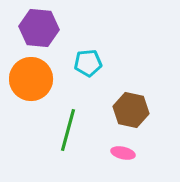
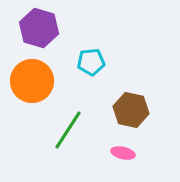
purple hexagon: rotated 12 degrees clockwise
cyan pentagon: moved 3 px right, 1 px up
orange circle: moved 1 px right, 2 px down
green line: rotated 18 degrees clockwise
